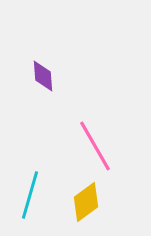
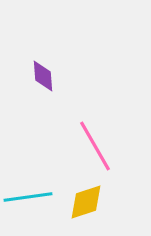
cyan line: moved 2 px left, 2 px down; rotated 66 degrees clockwise
yellow diamond: rotated 18 degrees clockwise
